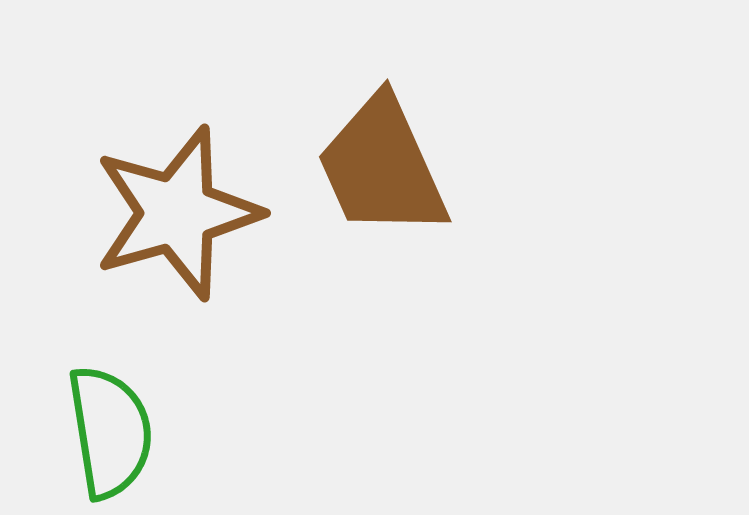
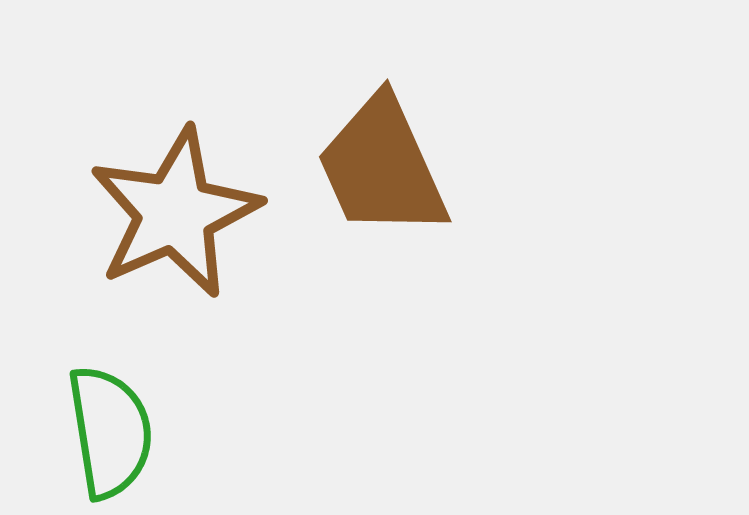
brown star: moved 2 px left; rotated 8 degrees counterclockwise
